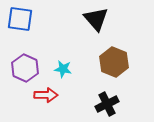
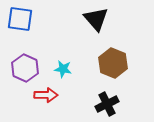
brown hexagon: moved 1 px left, 1 px down
